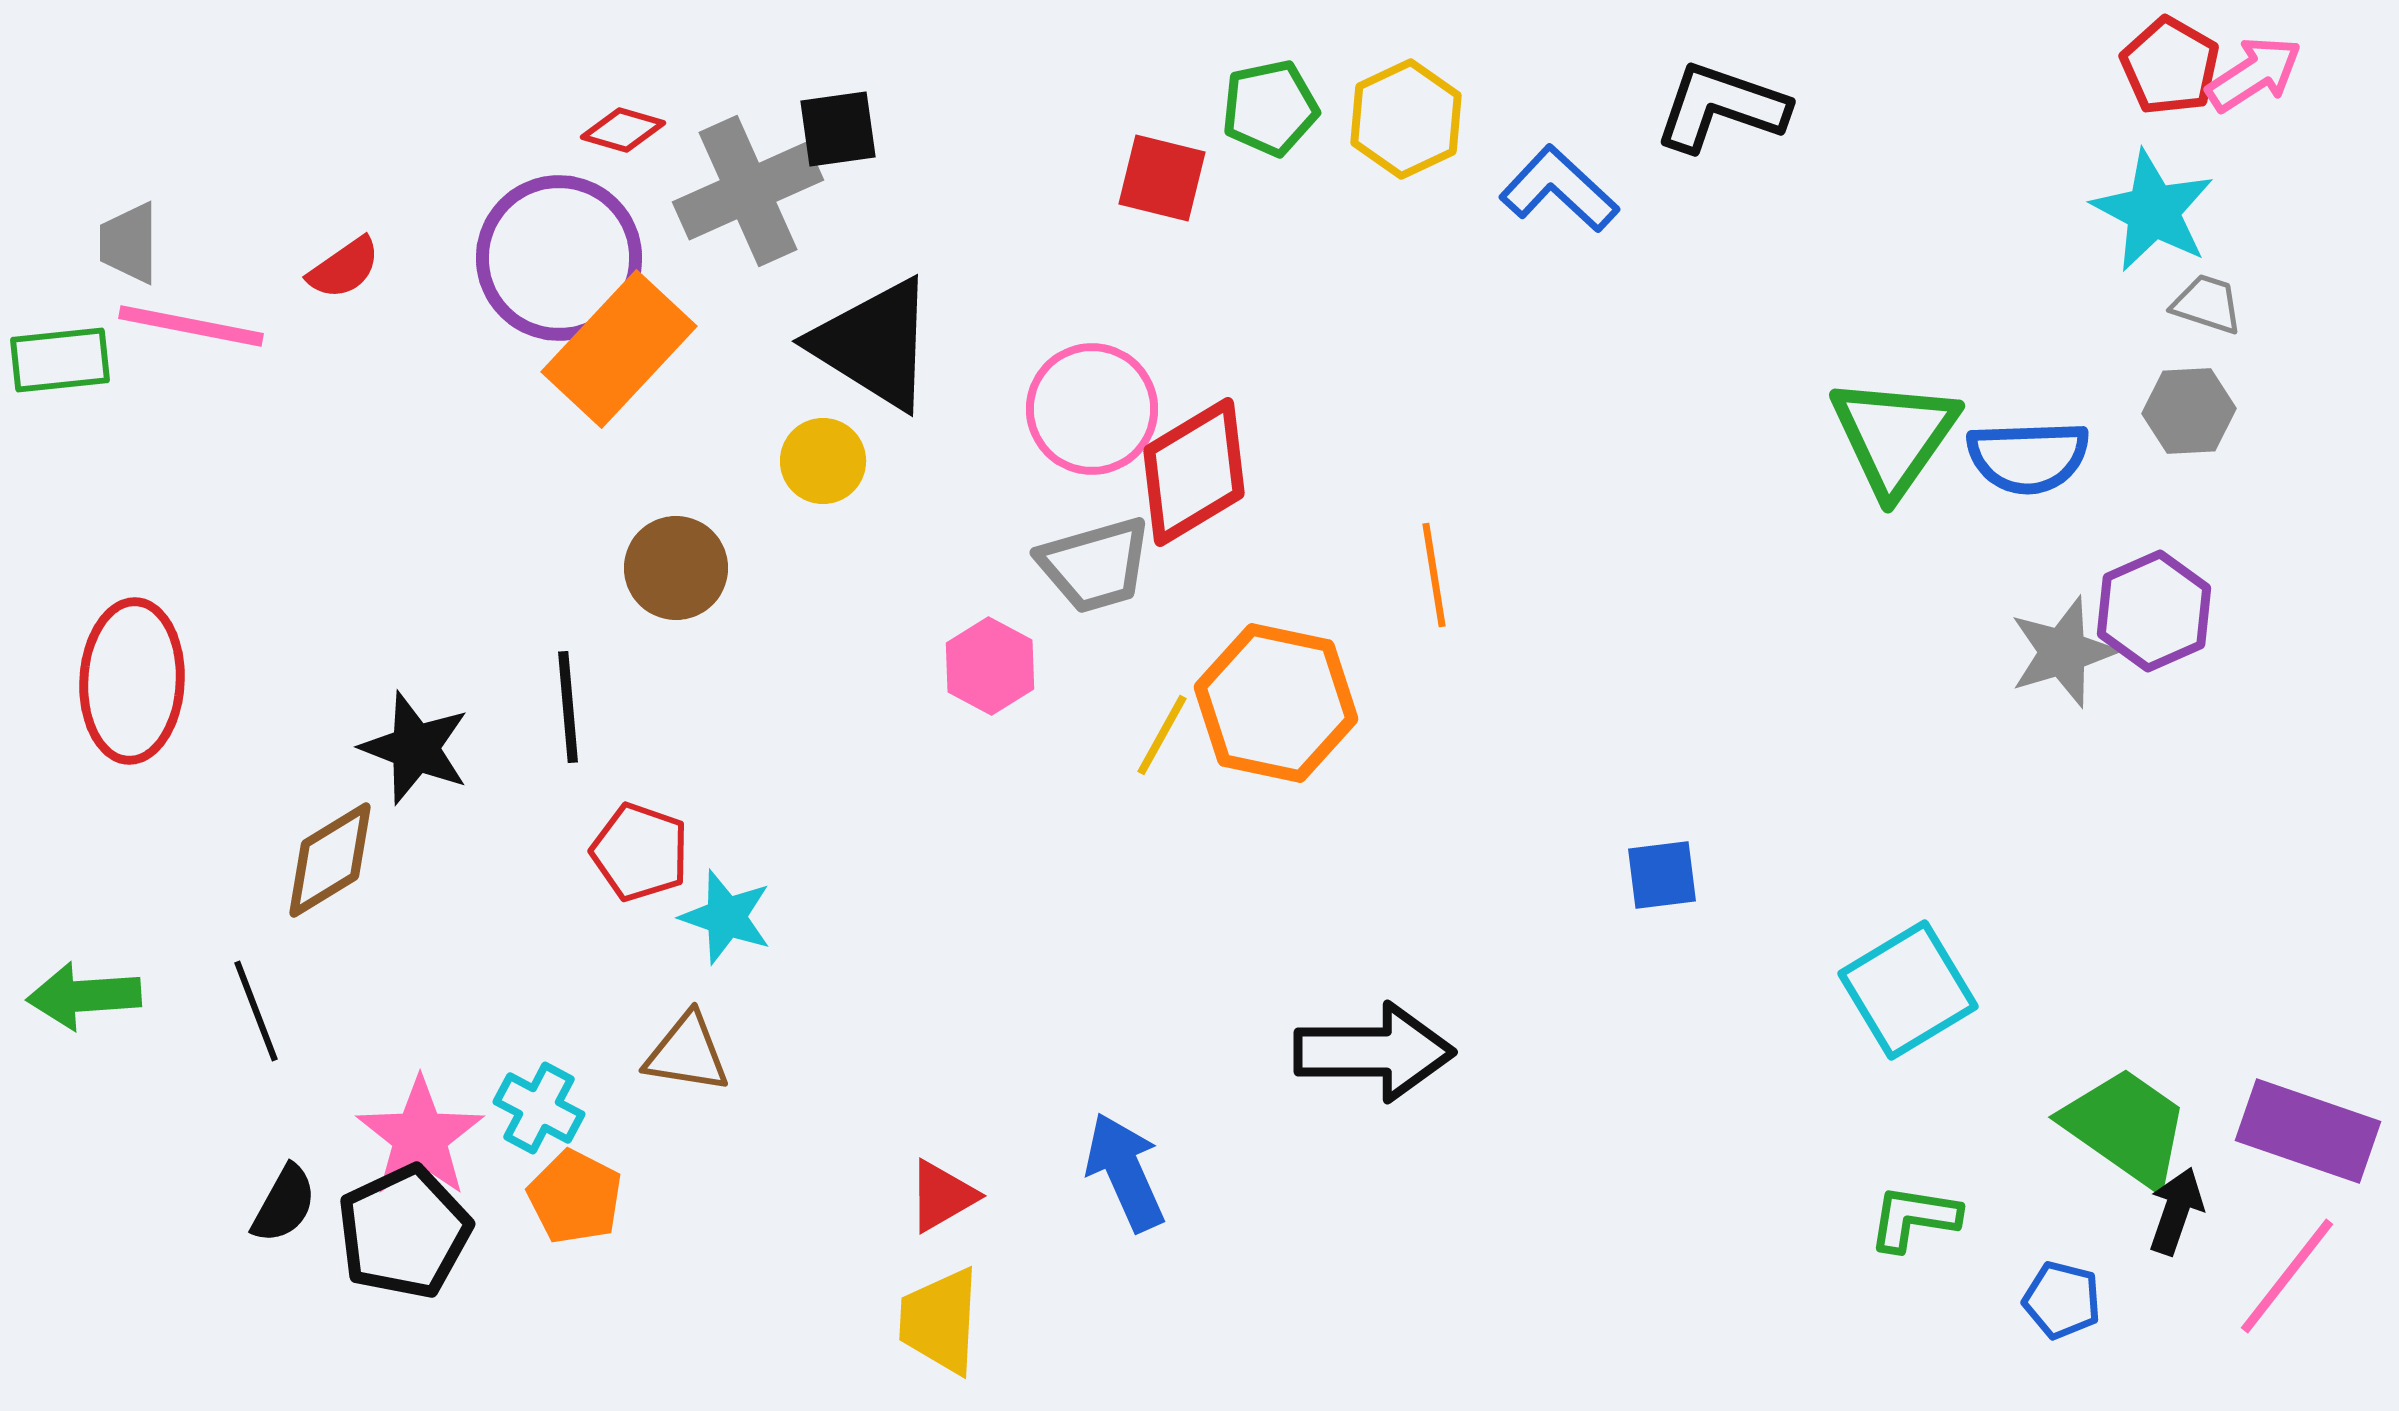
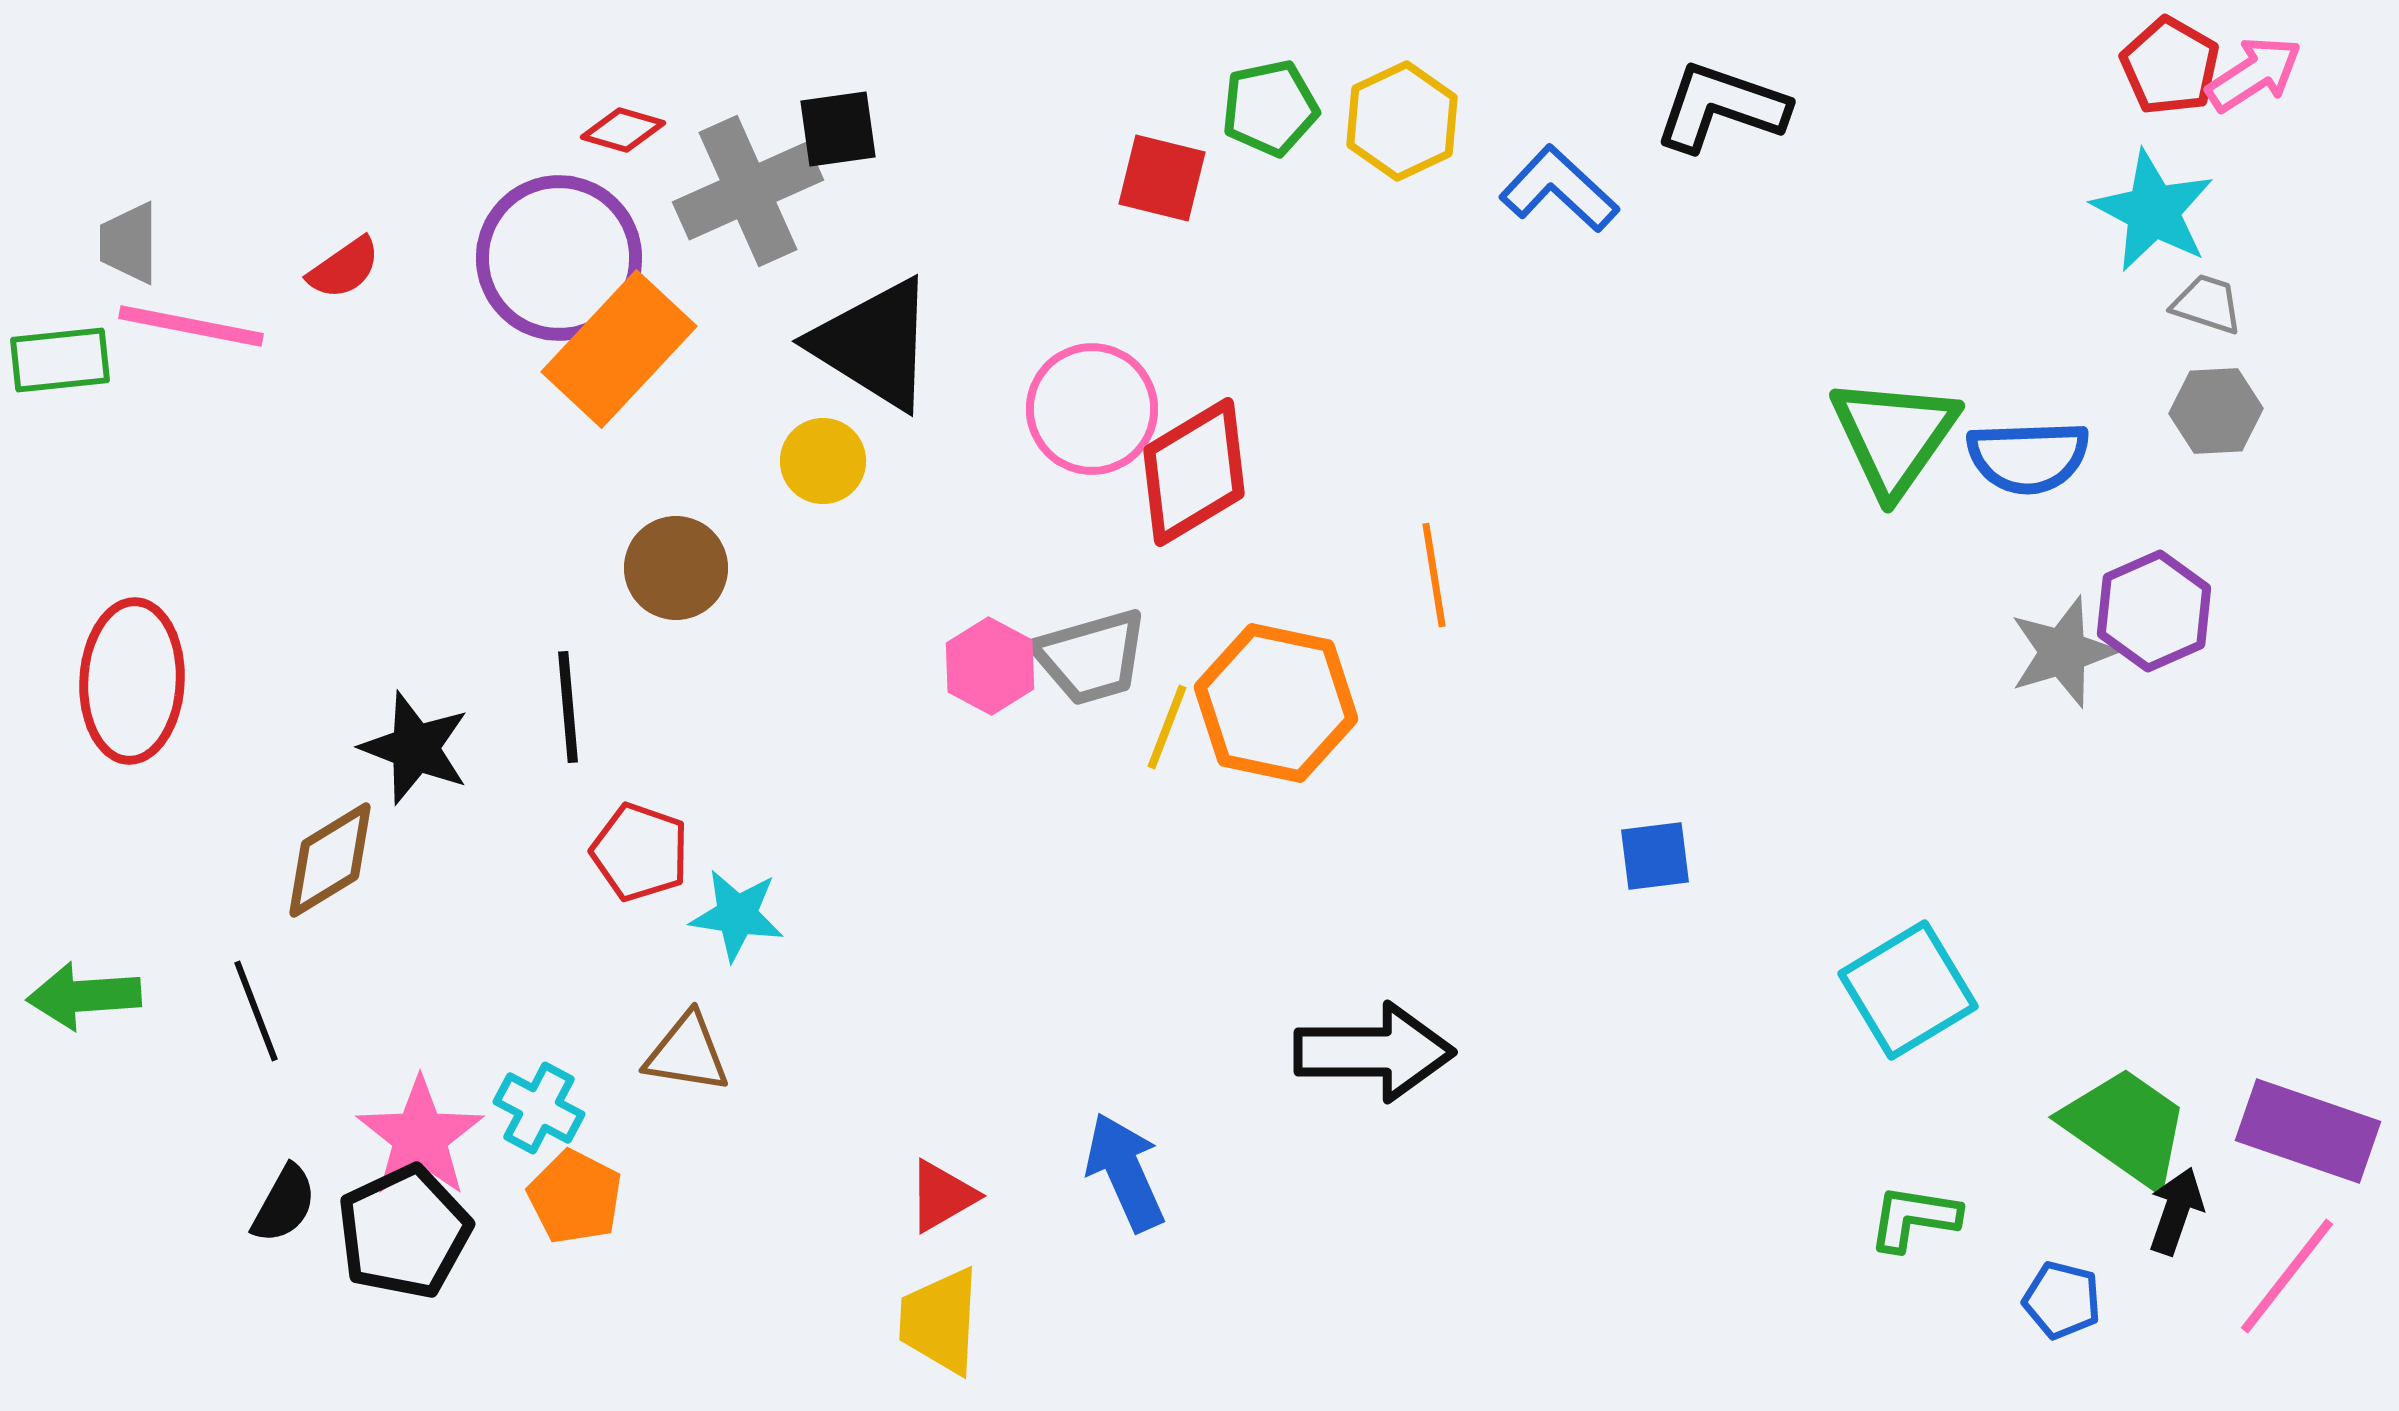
yellow hexagon at (1406, 119): moved 4 px left, 2 px down
gray hexagon at (2189, 411): moved 27 px right
gray trapezoid at (1095, 565): moved 4 px left, 92 px down
yellow line at (1162, 735): moved 5 px right, 8 px up; rotated 8 degrees counterclockwise
blue square at (1662, 875): moved 7 px left, 19 px up
cyan star at (726, 917): moved 11 px right, 2 px up; rotated 10 degrees counterclockwise
